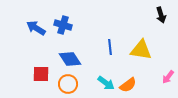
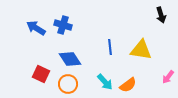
red square: rotated 24 degrees clockwise
cyan arrow: moved 1 px left, 1 px up; rotated 12 degrees clockwise
